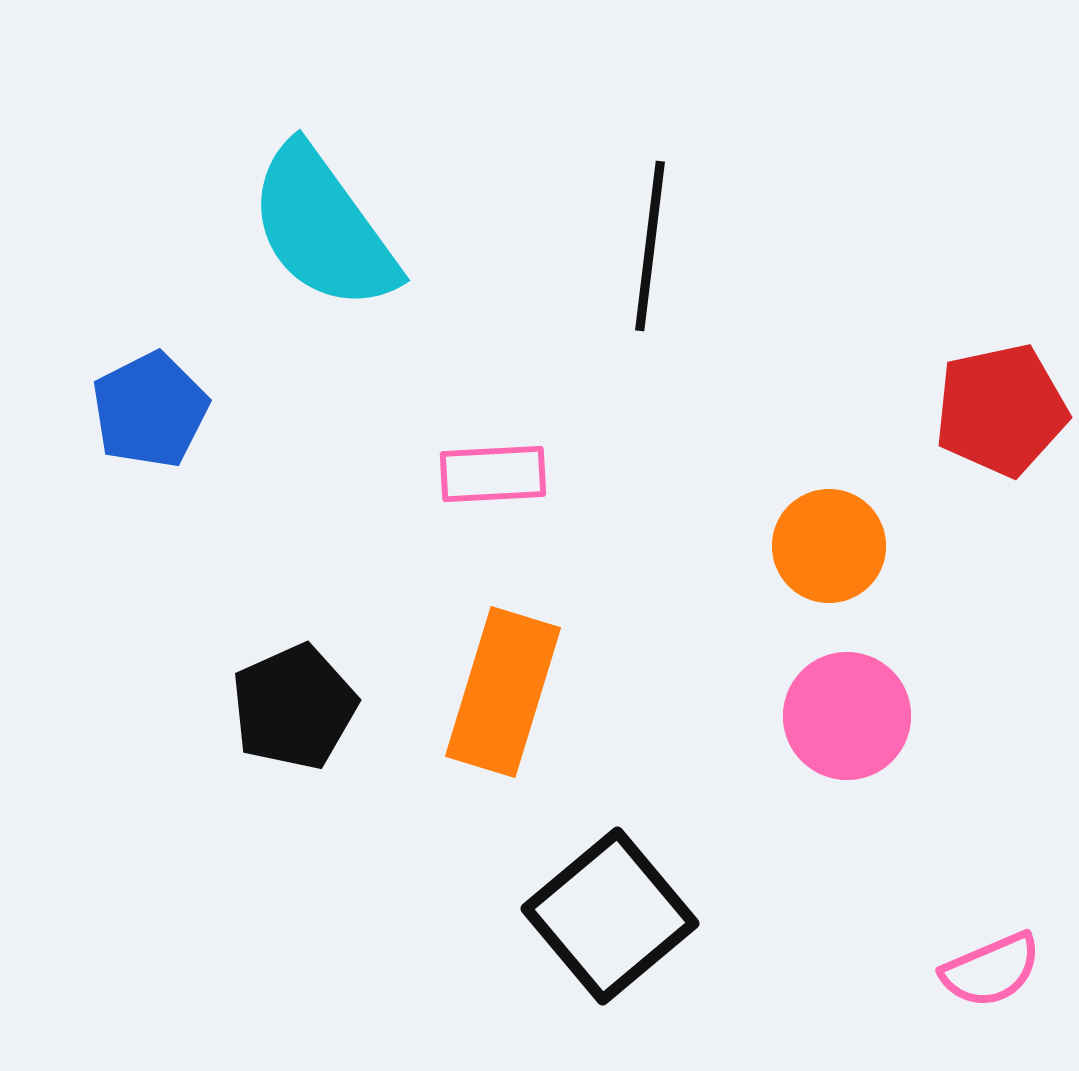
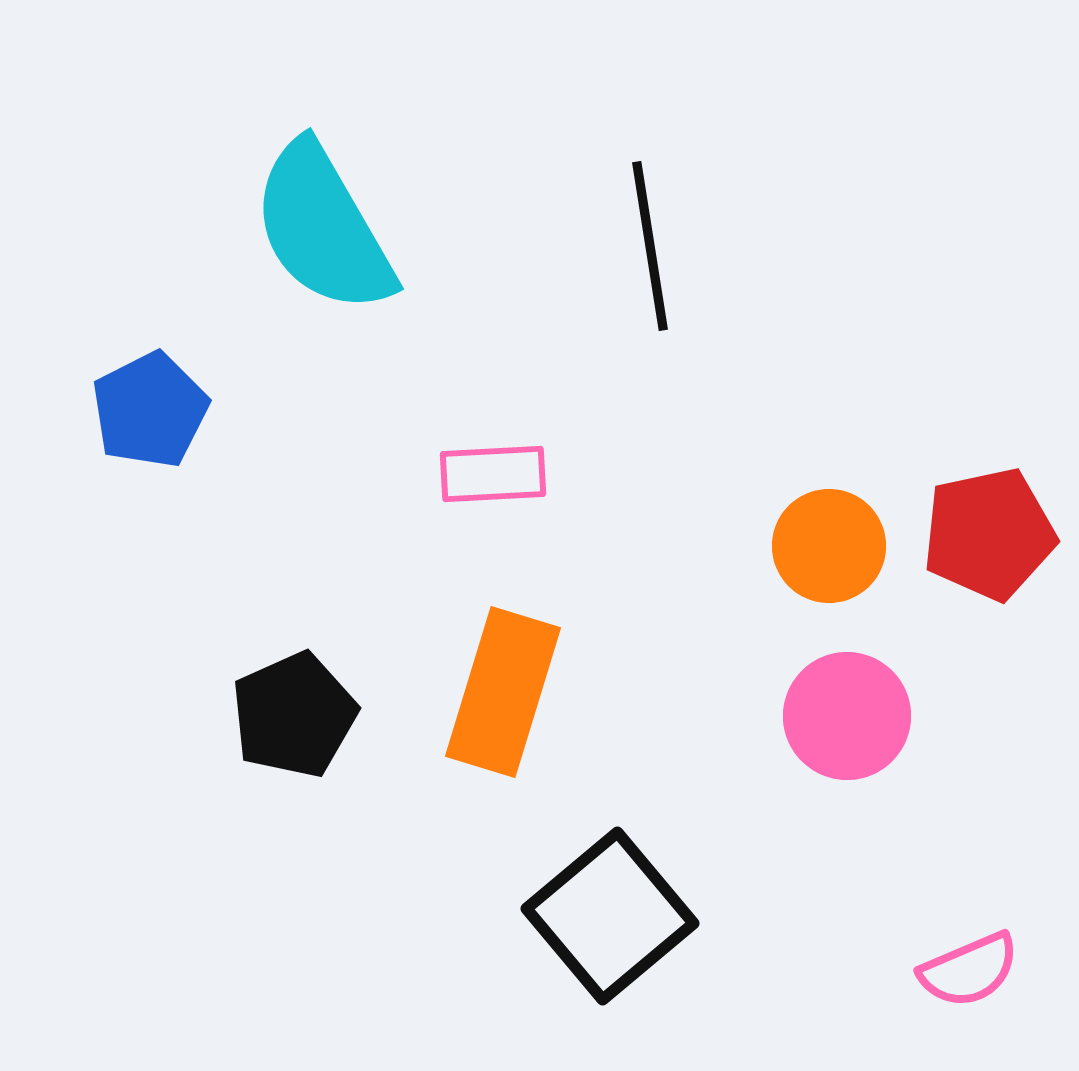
cyan semicircle: rotated 6 degrees clockwise
black line: rotated 16 degrees counterclockwise
red pentagon: moved 12 px left, 124 px down
black pentagon: moved 8 px down
pink semicircle: moved 22 px left
